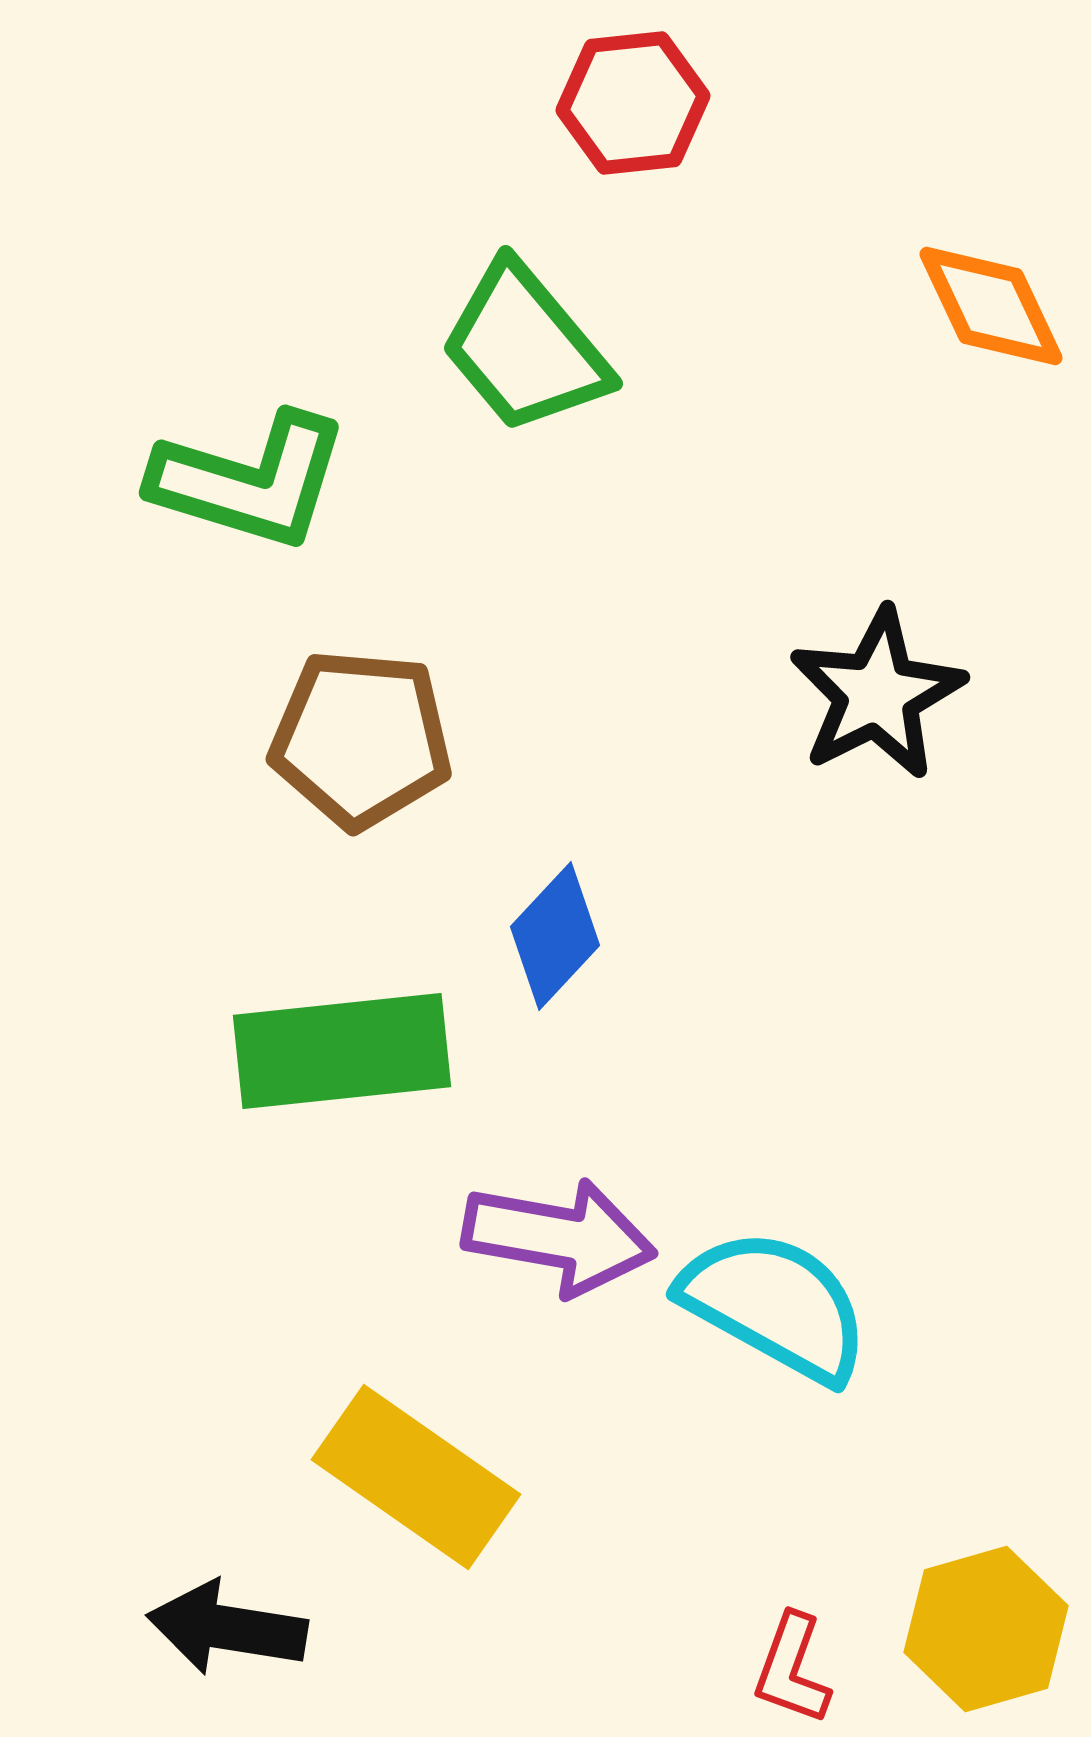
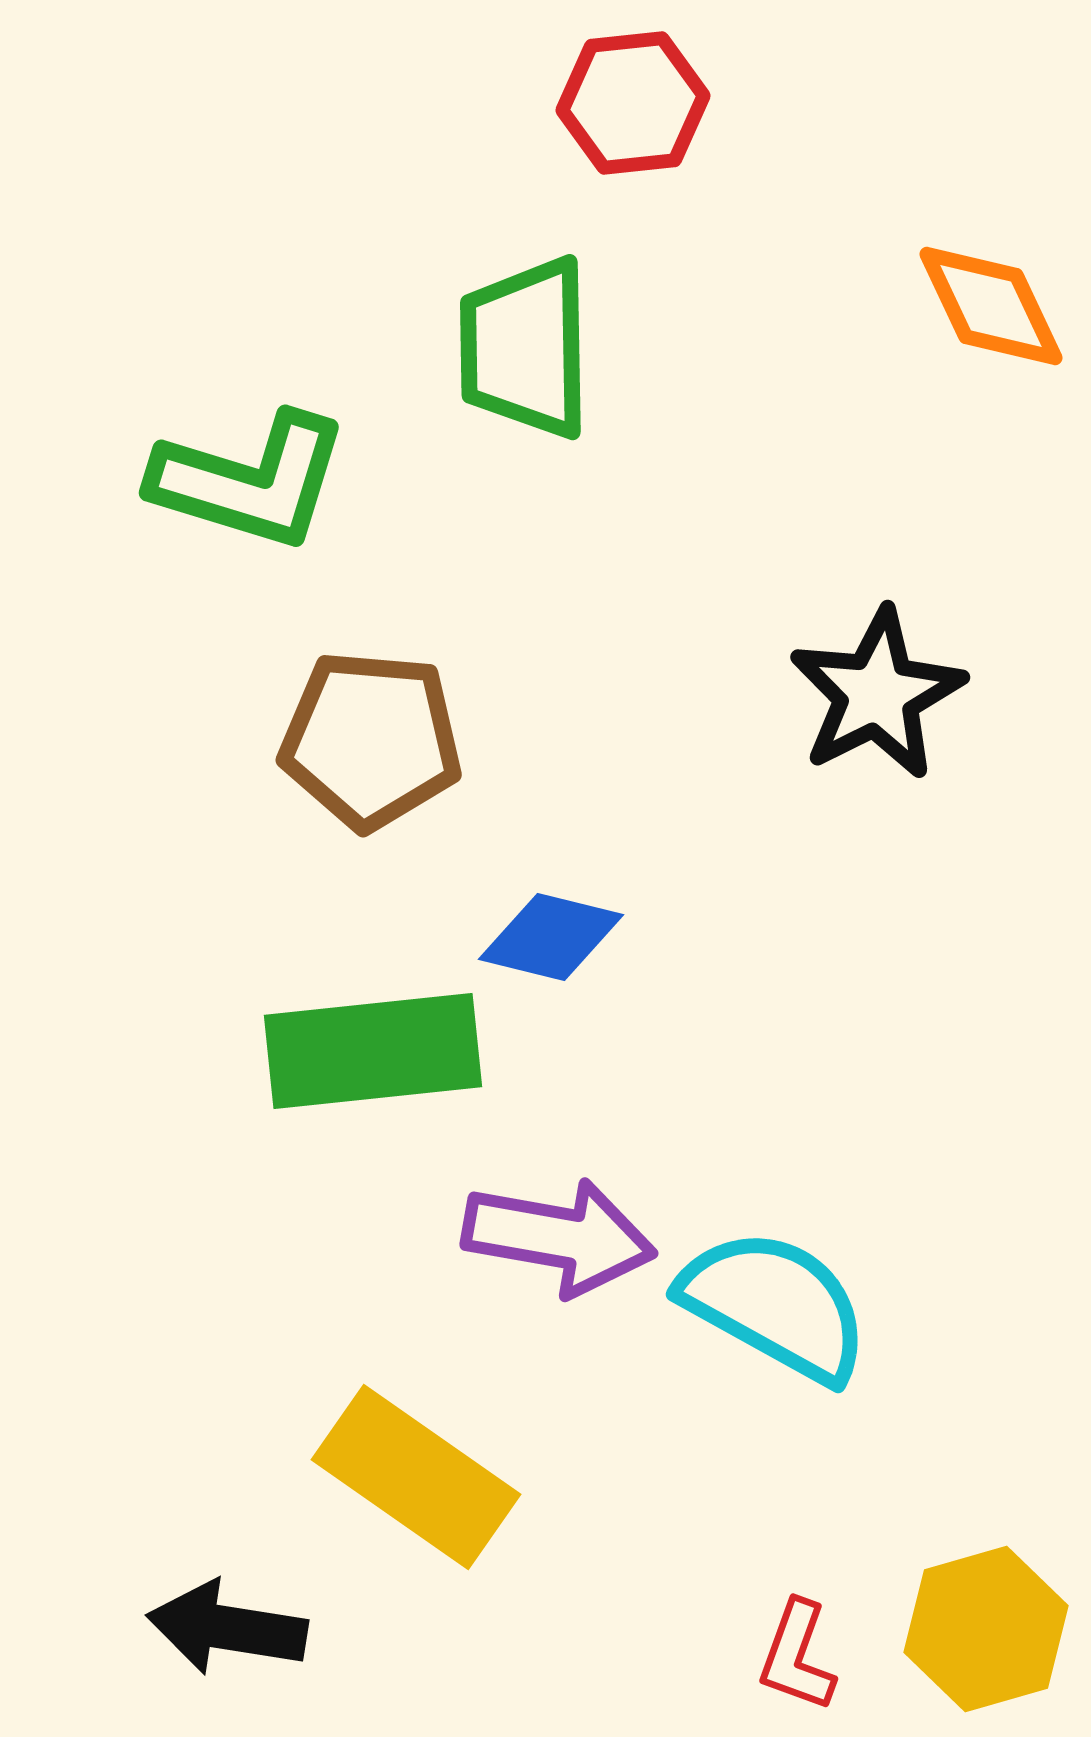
green trapezoid: rotated 39 degrees clockwise
brown pentagon: moved 10 px right, 1 px down
blue diamond: moved 4 px left, 1 px down; rotated 61 degrees clockwise
green rectangle: moved 31 px right
red L-shape: moved 5 px right, 13 px up
